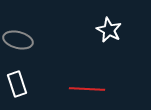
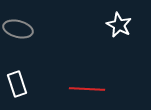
white star: moved 10 px right, 5 px up
gray ellipse: moved 11 px up
